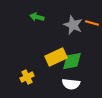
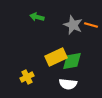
orange line: moved 1 px left, 2 px down
white semicircle: moved 3 px left
